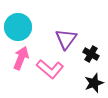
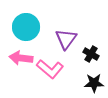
cyan circle: moved 8 px right
pink arrow: rotated 105 degrees counterclockwise
black star: rotated 18 degrees clockwise
